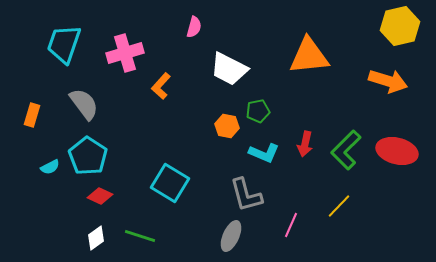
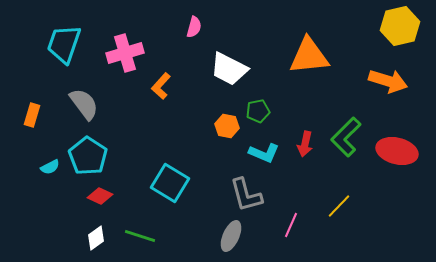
green L-shape: moved 13 px up
